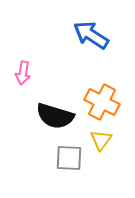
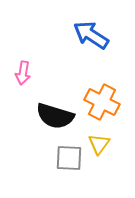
yellow triangle: moved 2 px left, 4 px down
